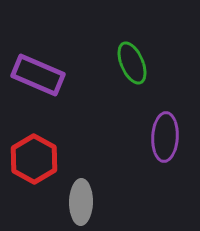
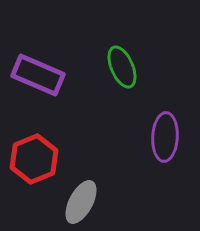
green ellipse: moved 10 px left, 4 px down
red hexagon: rotated 9 degrees clockwise
gray ellipse: rotated 27 degrees clockwise
